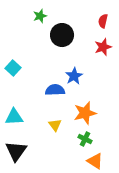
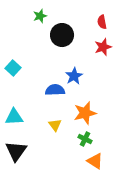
red semicircle: moved 1 px left, 1 px down; rotated 24 degrees counterclockwise
